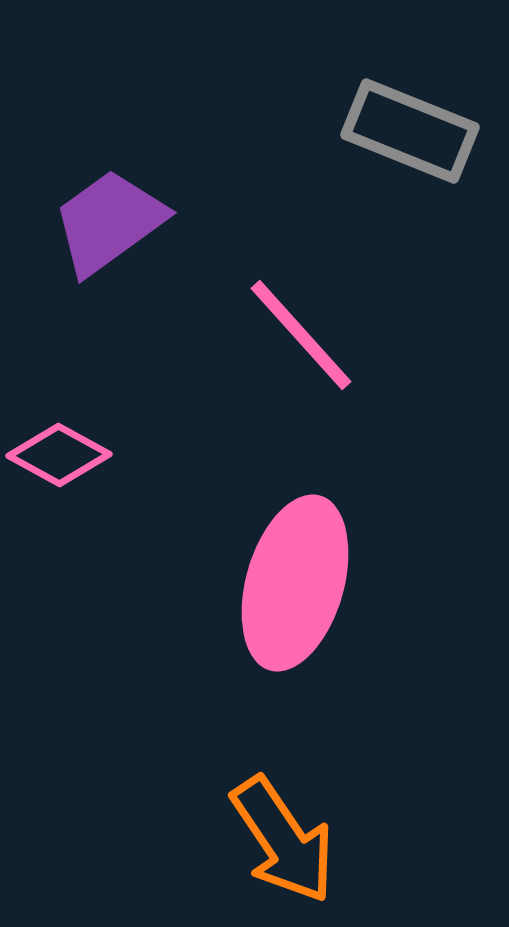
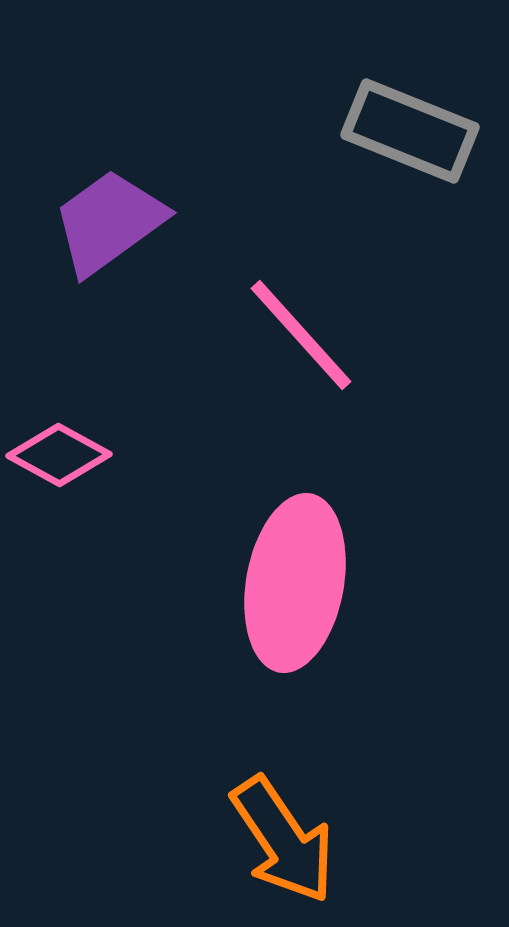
pink ellipse: rotated 6 degrees counterclockwise
